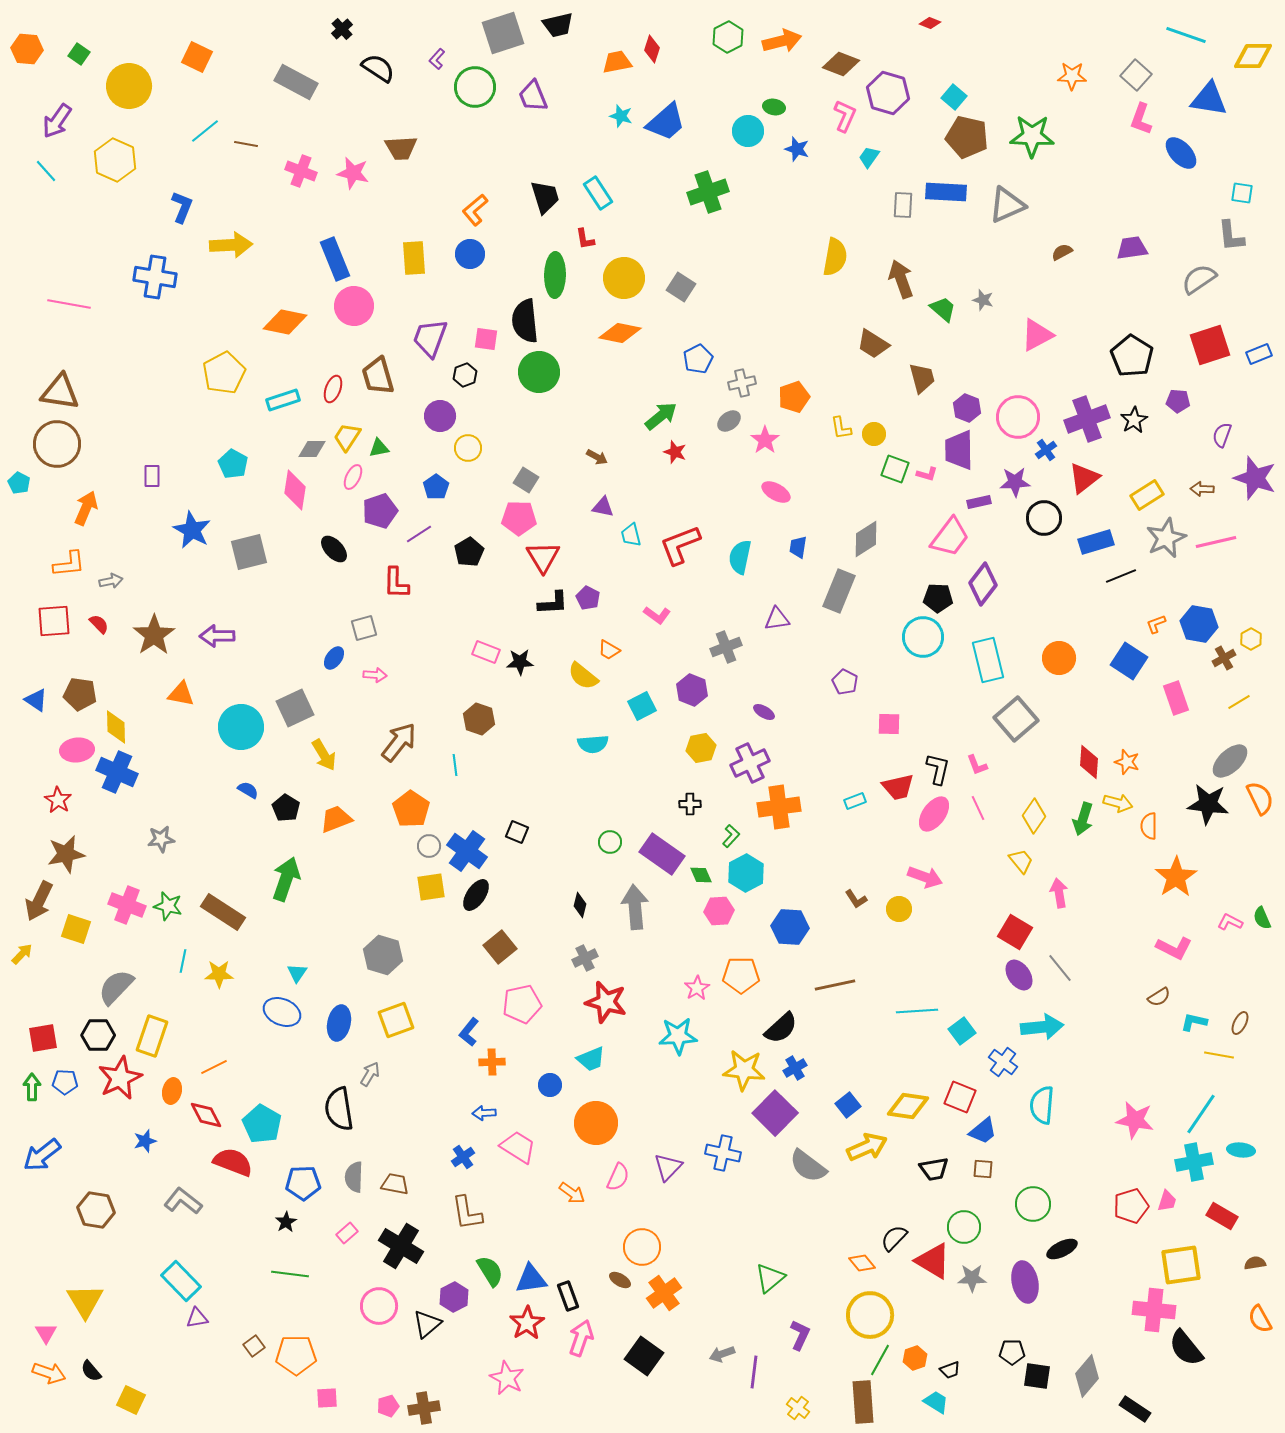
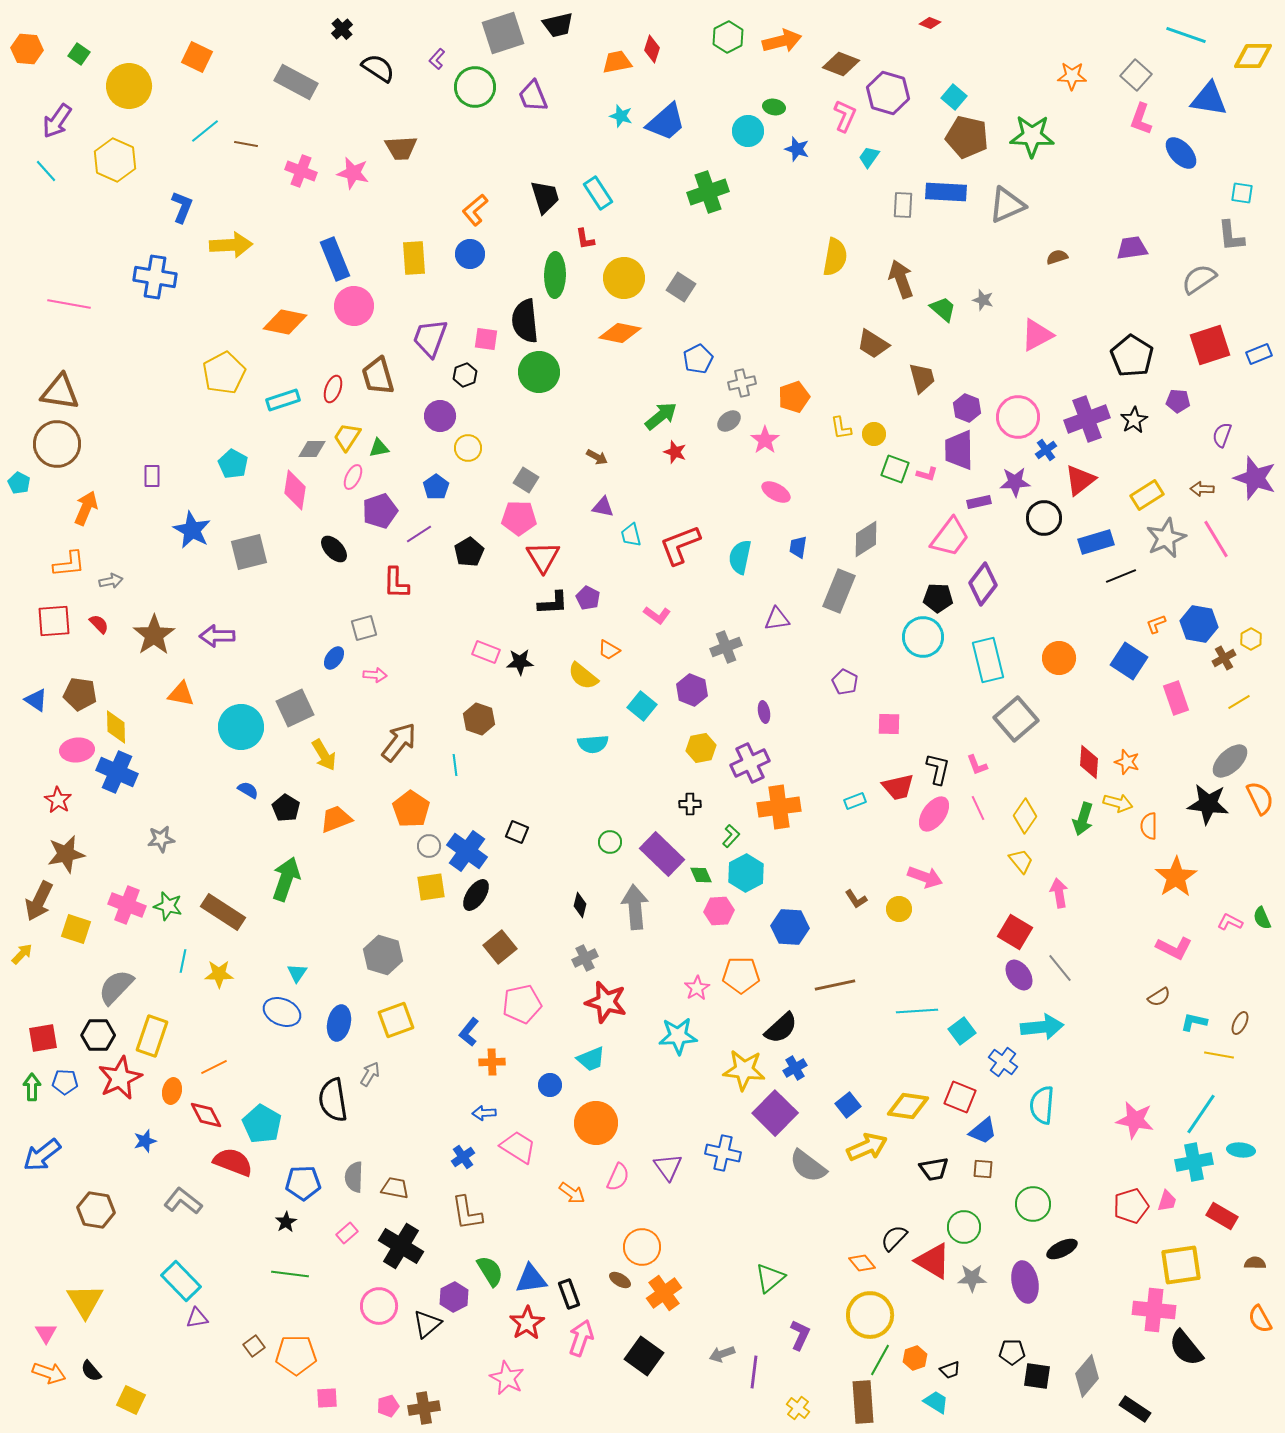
brown semicircle at (1062, 252): moved 5 px left, 5 px down; rotated 10 degrees clockwise
red triangle at (1084, 478): moved 4 px left, 2 px down
pink line at (1216, 542): moved 3 px up; rotated 72 degrees clockwise
cyan square at (642, 706): rotated 24 degrees counterclockwise
purple ellipse at (764, 712): rotated 50 degrees clockwise
yellow diamond at (1034, 816): moved 9 px left
purple rectangle at (662, 854): rotated 9 degrees clockwise
black semicircle at (339, 1109): moved 6 px left, 9 px up
purple triangle at (668, 1167): rotated 20 degrees counterclockwise
brown trapezoid at (395, 1184): moved 4 px down
brown semicircle at (1255, 1263): rotated 10 degrees clockwise
black rectangle at (568, 1296): moved 1 px right, 2 px up
